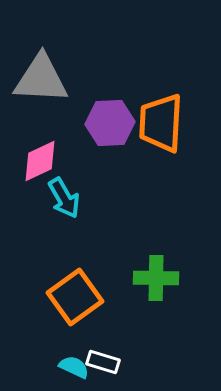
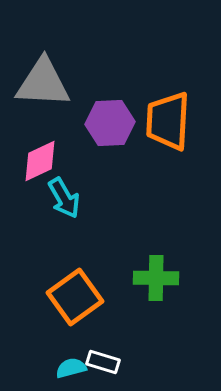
gray triangle: moved 2 px right, 4 px down
orange trapezoid: moved 7 px right, 2 px up
cyan semicircle: moved 3 px left, 1 px down; rotated 40 degrees counterclockwise
